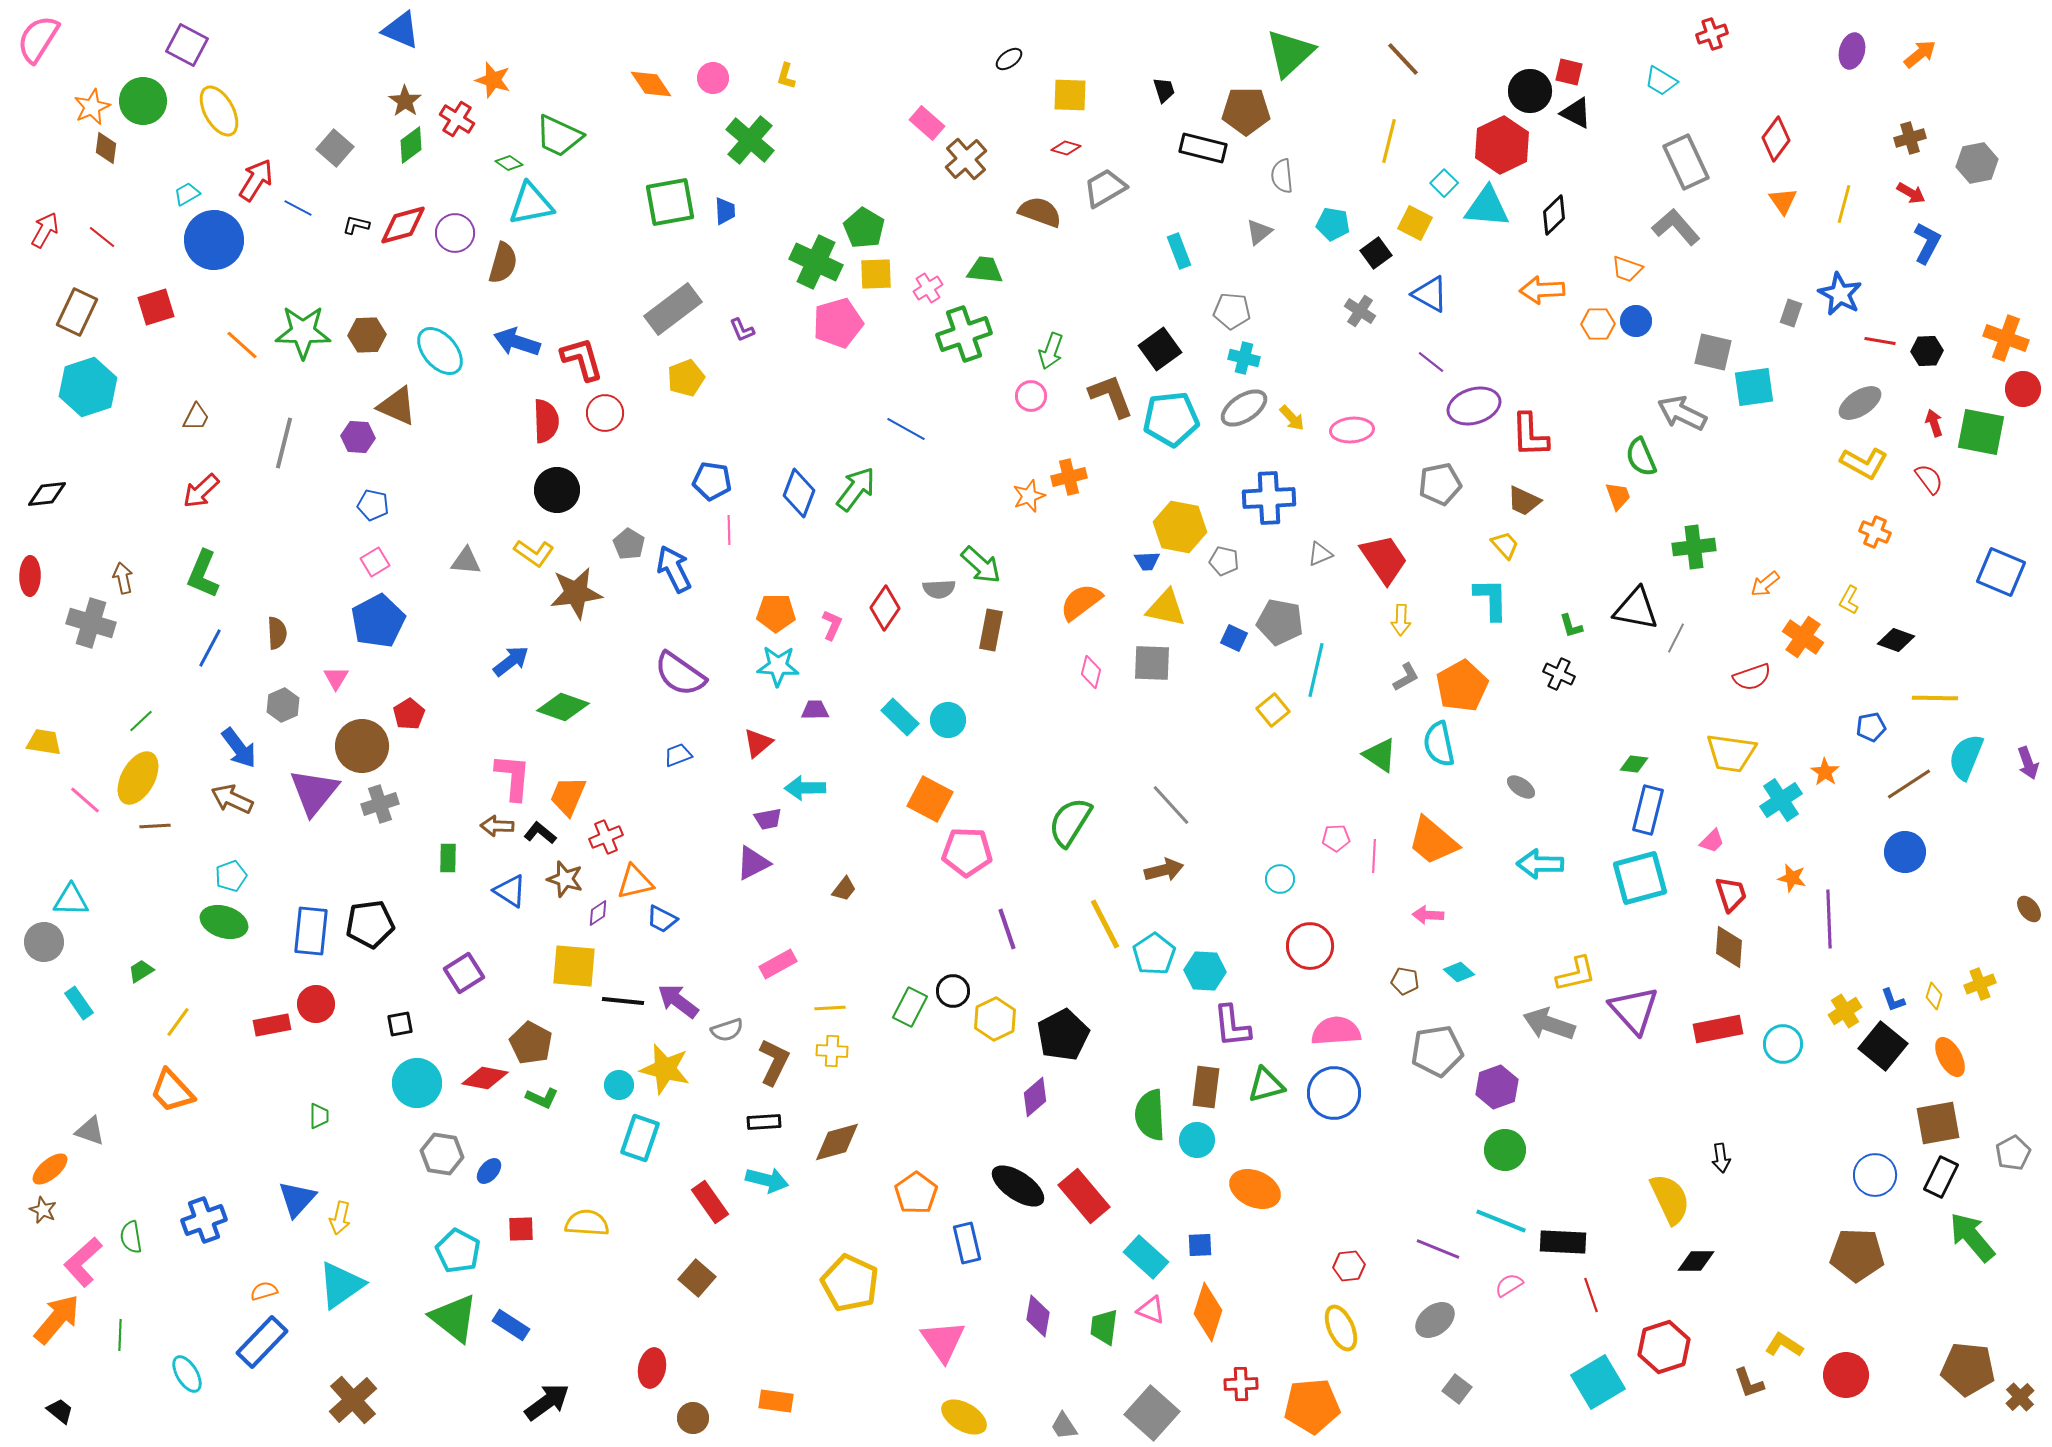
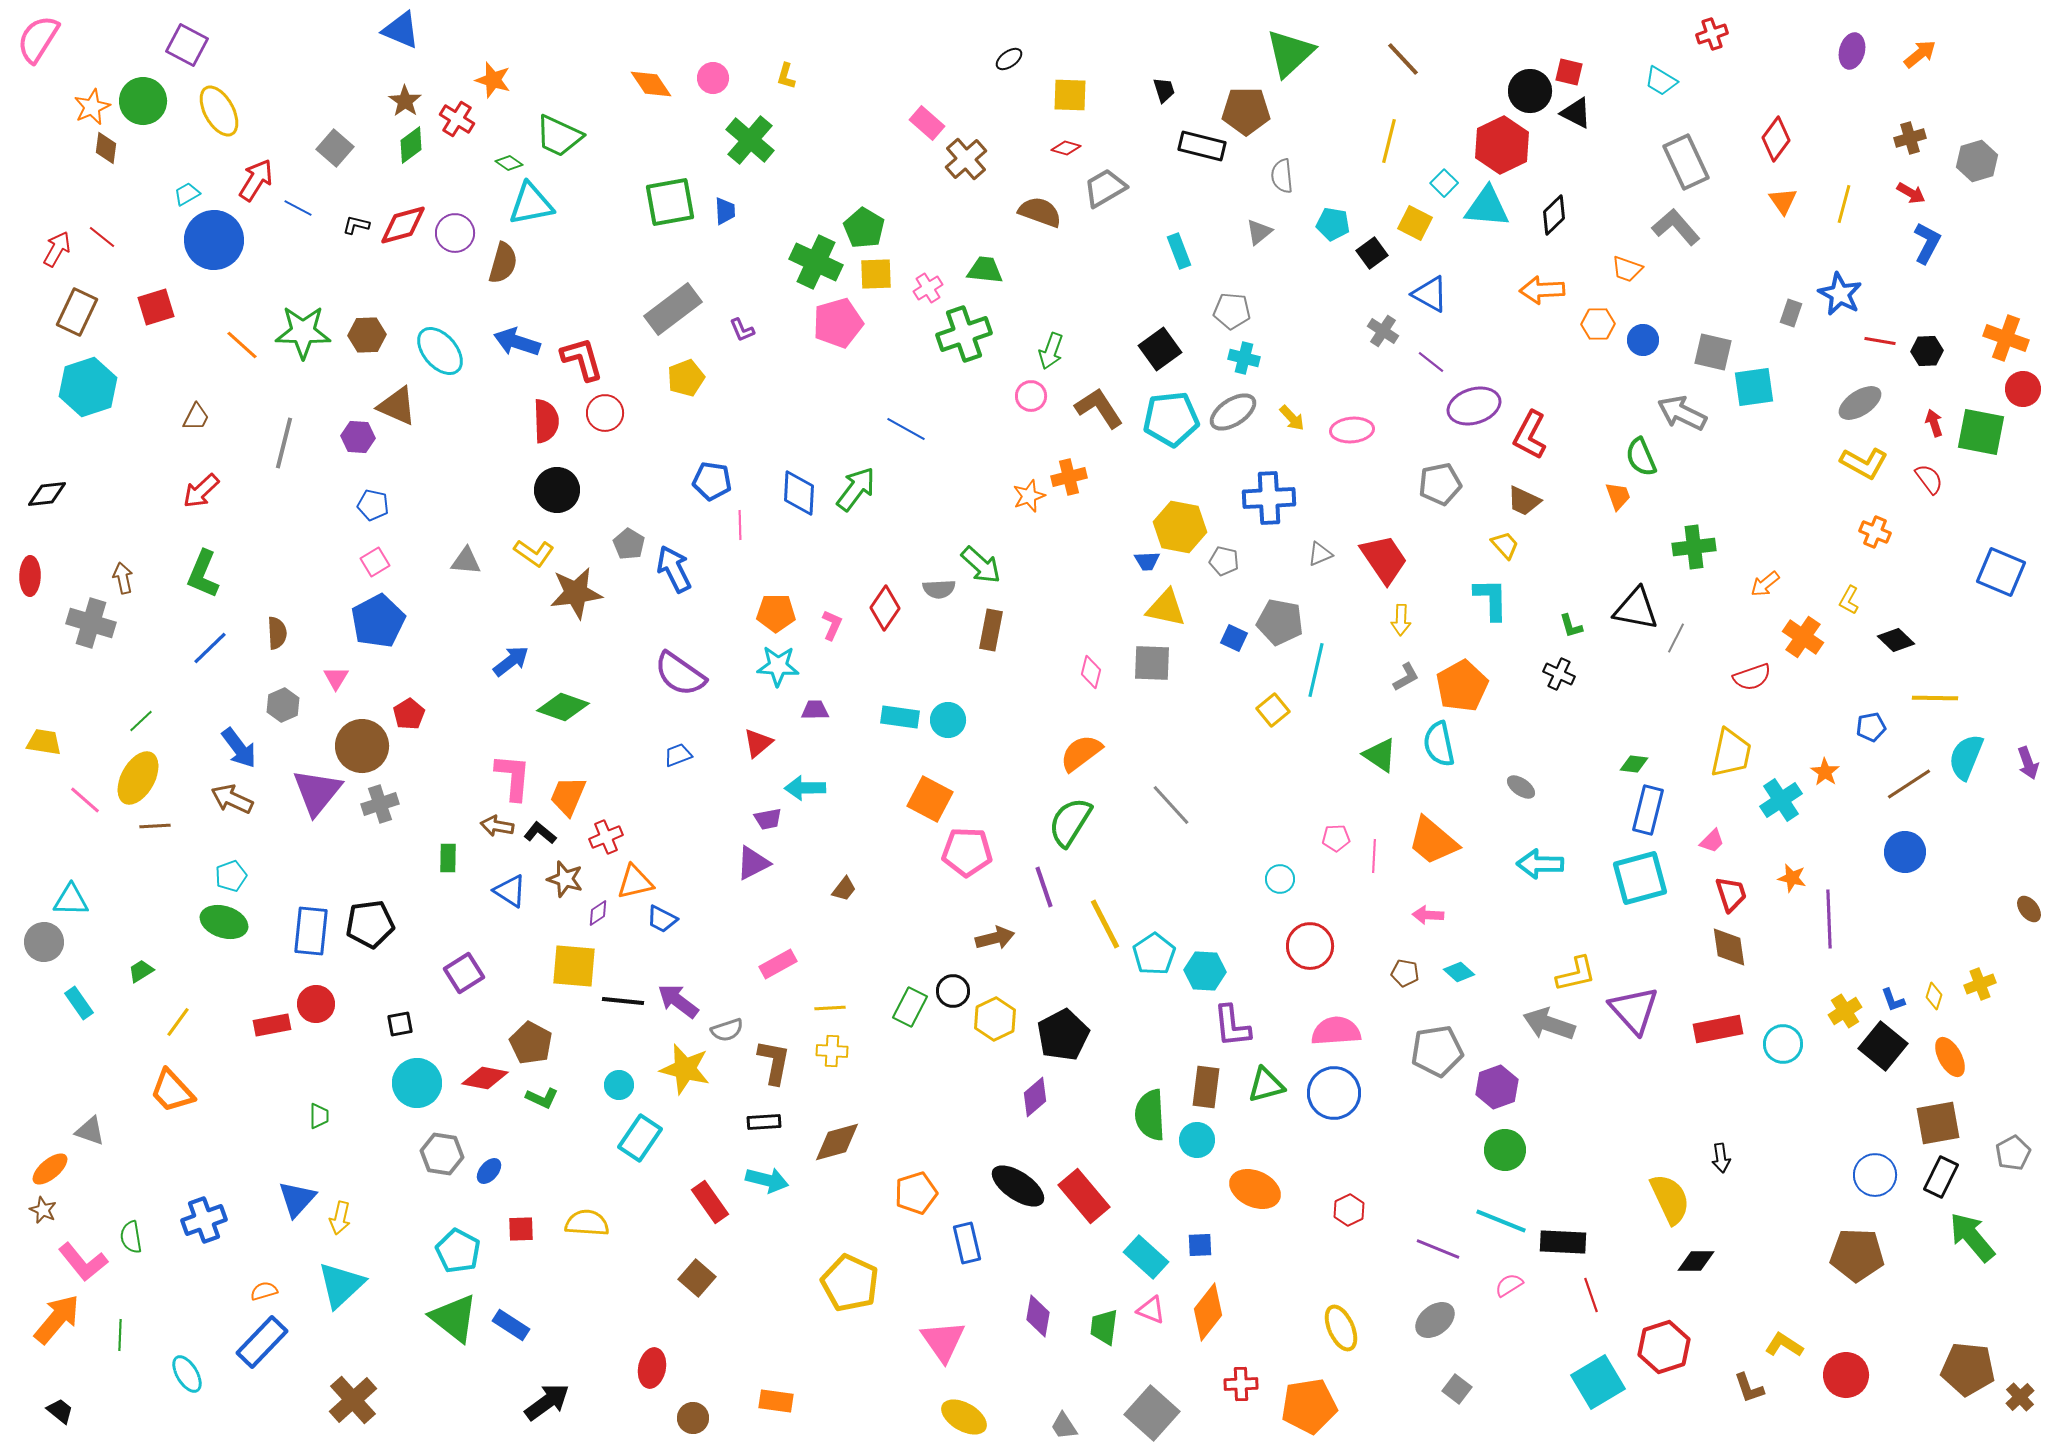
black rectangle at (1203, 148): moved 1 px left, 2 px up
gray hexagon at (1977, 163): moved 2 px up; rotated 6 degrees counterclockwise
red arrow at (45, 230): moved 12 px right, 19 px down
black square at (1376, 253): moved 4 px left
gray cross at (1360, 311): moved 23 px right, 20 px down
blue circle at (1636, 321): moved 7 px right, 19 px down
brown L-shape at (1111, 396): moved 12 px left, 12 px down; rotated 12 degrees counterclockwise
gray ellipse at (1244, 408): moved 11 px left, 4 px down
red L-shape at (1530, 435): rotated 30 degrees clockwise
blue diamond at (799, 493): rotated 18 degrees counterclockwise
pink line at (729, 530): moved 11 px right, 5 px up
orange semicircle at (1081, 602): moved 151 px down
black diamond at (1896, 640): rotated 24 degrees clockwise
blue line at (210, 648): rotated 18 degrees clockwise
cyan rectangle at (900, 717): rotated 36 degrees counterclockwise
yellow trapezoid at (1731, 753): rotated 86 degrees counterclockwise
purple triangle at (314, 792): moved 3 px right
brown arrow at (497, 826): rotated 8 degrees clockwise
brown arrow at (1164, 870): moved 169 px left, 68 px down
purple line at (1007, 929): moved 37 px right, 42 px up
brown diamond at (1729, 947): rotated 12 degrees counterclockwise
brown pentagon at (1405, 981): moved 8 px up
brown L-shape at (774, 1062): rotated 15 degrees counterclockwise
yellow star at (665, 1069): moved 20 px right
cyan rectangle at (640, 1138): rotated 15 degrees clockwise
orange pentagon at (916, 1193): rotated 18 degrees clockwise
pink L-shape at (83, 1262): rotated 87 degrees counterclockwise
red hexagon at (1349, 1266): moved 56 px up; rotated 20 degrees counterclockwise
cyan triangle at (341, 1285): rotated 8 degrees counterclockwise
orange diamond at (1208, 1312): rotated 20 degrees clockwise
brown L-shape at (1749, 1383): moved 5 px down
orange pentagon at (1312, 1406): moved 3 px left; rotated 4 degrees counterclockwise
